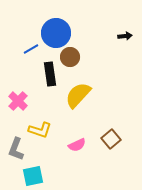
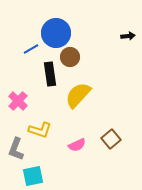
black arrow: moved 3 px right
